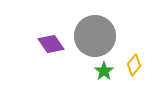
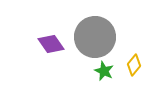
gray circle: moved 1 px down
green star: rotated 12 degrees counterclockwise
